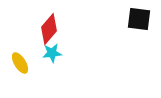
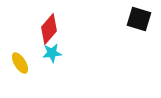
black square: rotated 10 degrees clockwise
